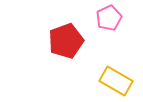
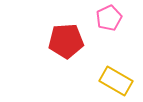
red pentagon: rotated 16 degrees clockwise
